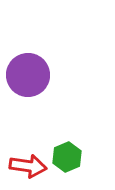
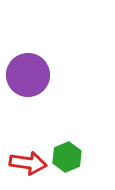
red arrow: moved 3 px up
